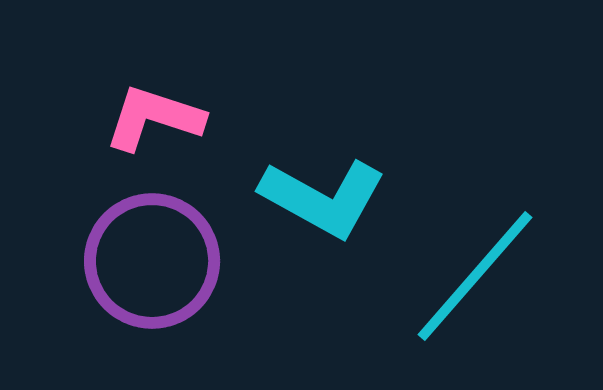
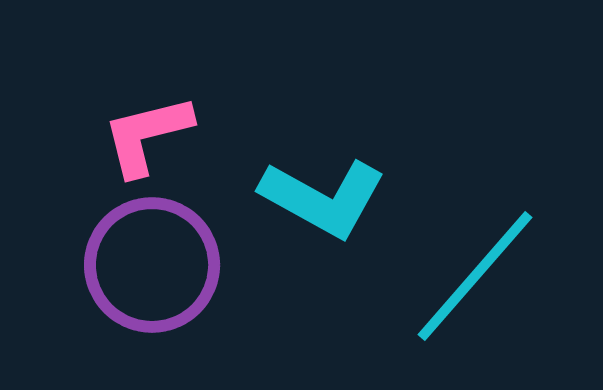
pink L-shape: moved 7 px left, 17 px down; rotated 32 degrees counterclockwise
purple circle: moved 4 px down
